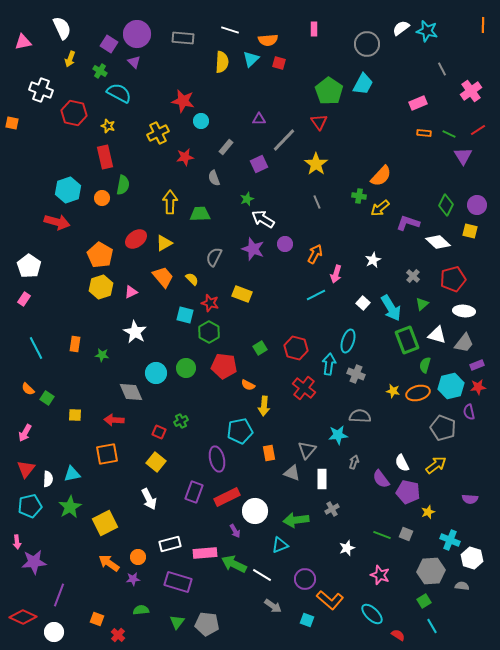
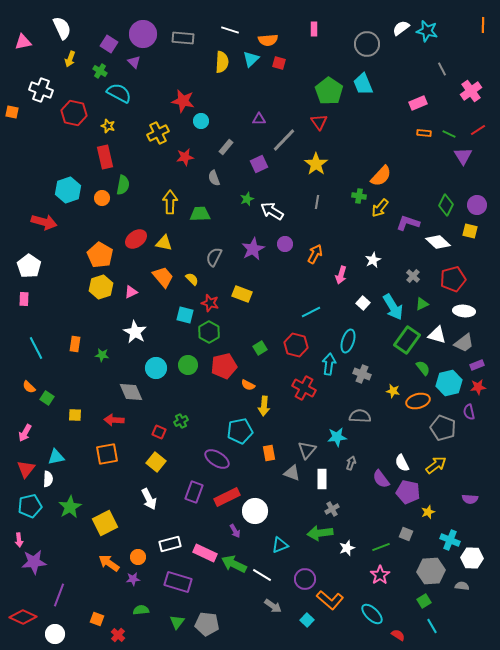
purple circle at (137, 34): moved 6 px right
cyan trapezoid at (363, 84): rotated 130 degrees clockwise
orange square at (12, 123): moved 11 px up
gray line at (317, 202): rotated 32 degrees clockwise
yellow arrow at (380, 208): rotated 12 degrees counterclockwise
white arrow at (263, 219): moved 9 px right, 8 px up
red arrow at (57, 222): moved 13 px left
yellow triangle at (164, 243): rotated 42 degrees clockwise
purple star at (253, 249): rotated 25 degrees clockwise
pink arrow at (336, 274): moved 5 px right, 1 px down
cyan line at (316, 295): moved 5 px left, 17 px down
pink rectangle at (24, 299): rotated 32 degrees counterclockwise
green triangle at (422, 304): rotated 16 degrees clockwise
cyan arrow at (391, 308): moved 2 px right, 1 px up
green rectangle at (407, 340): rotated 56 degrees clockwise
gray trapezoid at (464, 343): rotated 15 degrees clockwise
red hexagon at (296, 348): moved 3 px up
green semicircle at (425, 365): moved 2 px left, 3 px down; rotated 126 degrees clockwise
red pentagon at (224, 366): rotated 20 degrees counterclockwise
green circle at (186, 368): moved 2 px right, 3 px up
cyan circle at (156, 373): moved 5 px up
gray cross at (356, 374): moved 6 px right
cyan hexagon at (451, 386): moved 2 px left, 3 px up
red cross at (304, 388): rotated 10 degrees counterclockwise
orange semicircle at (28, 389): moved 1 px right, 2 px up
orange ellipse at (418, 393): moved 8 px down
cyan star at (338, 435): moved 1 px left, 2 px down
purple ellipse at (217, 459): rotated 45 degrees counterclockwise
gray arrow at (354, 462): moved 3 px left, 1 px down
cyan triangle at (72, 474): moved 16 px left, 17 px up
green arrow at (296, 520): moved 24 px right, 13 px down
green line at (382, 535): moved 1 px left, 12 px down; rotated 42 degrees counterclockwise
pink arrow at (17, 542): moved 2 px right, 2 px up
pink rectangle at (205, 553): rotated 30 degrees clockwise
white hexagon at (472, 558): rotated 15 degrees counterclockwise
pink star at (380, 575): rotated 18 degrees clockwise
cyan square at (307, 620): rotated 24 degrees clockwise
white circle at (54, 632): moved 1 px right, 2 px down
